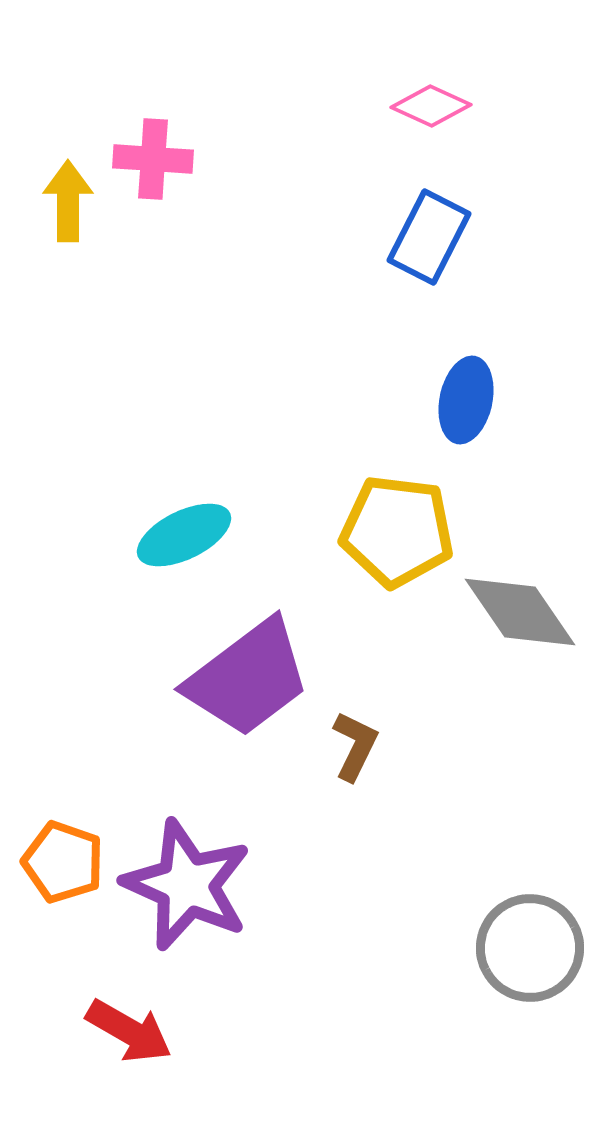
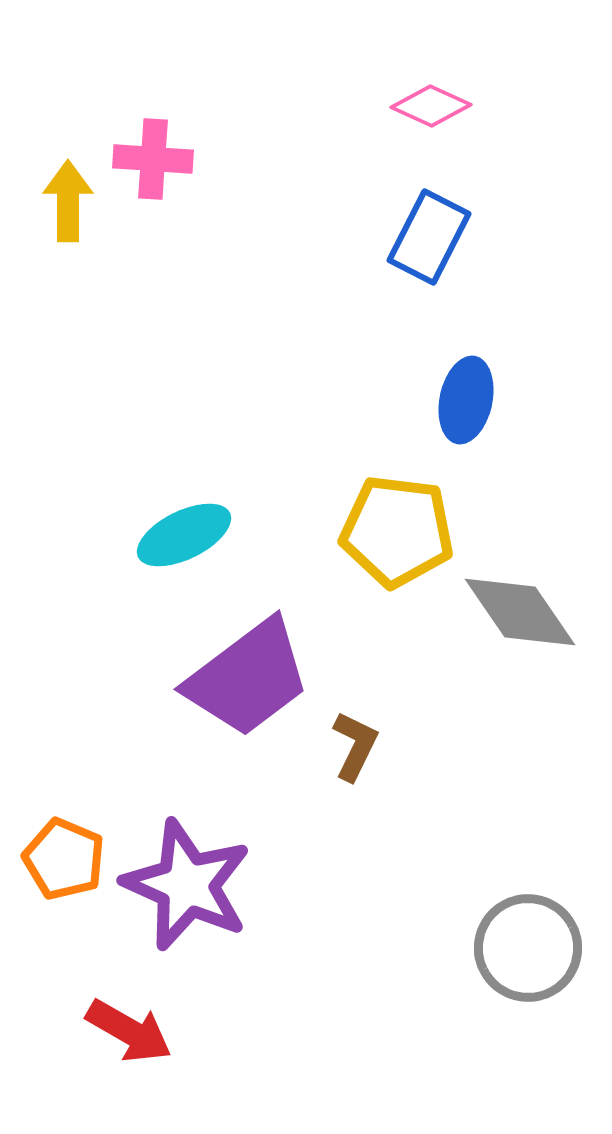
orange pentagon: moved 1 px right, 3 px up; rotated 4 degrees clockwise
gray circle: moved 2 px left
